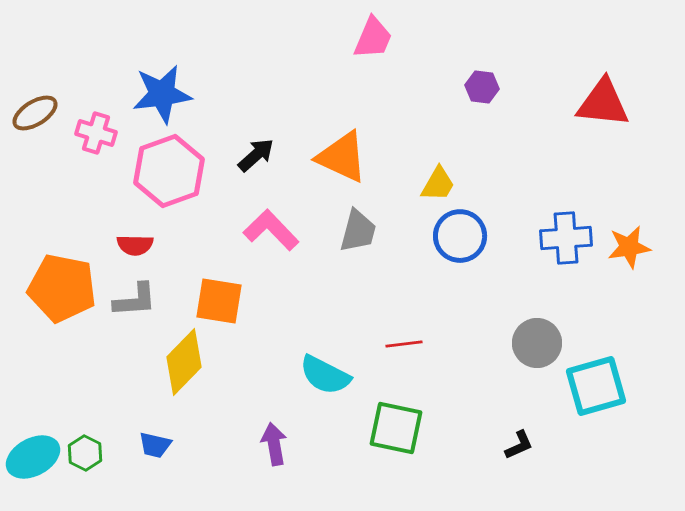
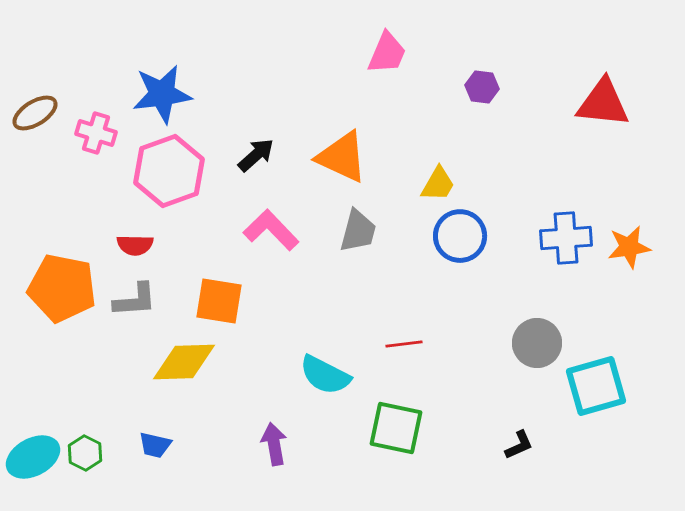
pink trapezoid: moved 14 px right, 15 px down
yellow diamond: rotated 44 degrees clockwise
